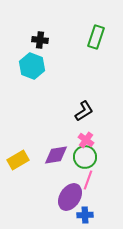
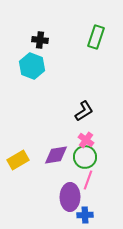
purple ellipse: rotated 32 degrees counterclockwise
